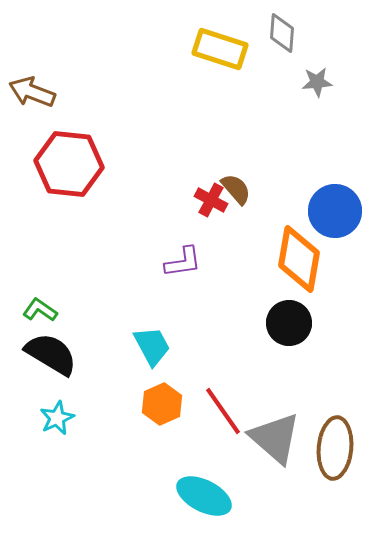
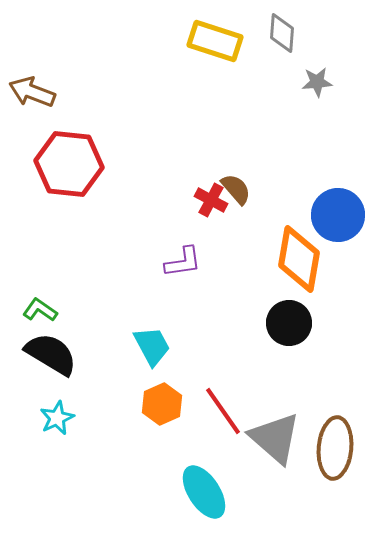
yellow rectangle: moved 5 px left, 8 px up
blue circle: moved 3 px right, 4 px down
cyan ellipse: moved 4 px up; rotated 30 degrees clockwise
